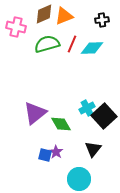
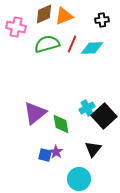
green diamond: rotated 20 degrees clockwise
